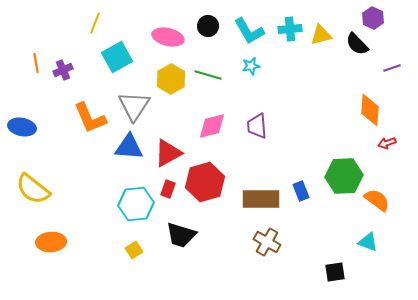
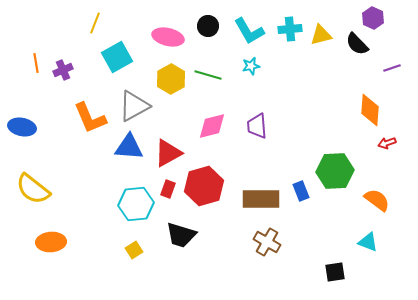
gray triangle: rotated 28 degrees clockwise
green hexagon: moved 9 px left, 5 px up
red hexagon: moved 1 px left, 4 px down
